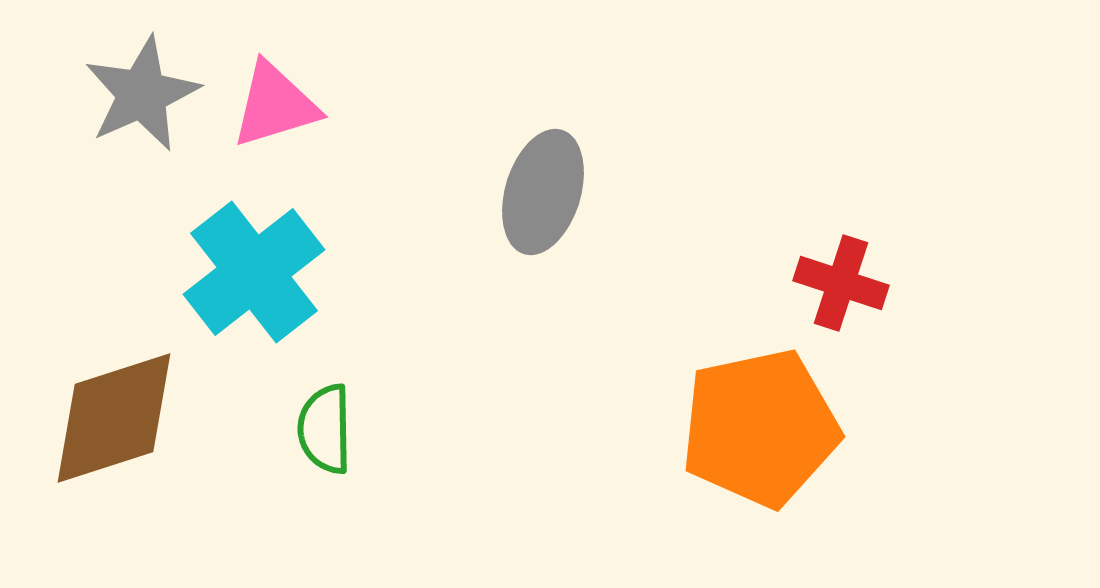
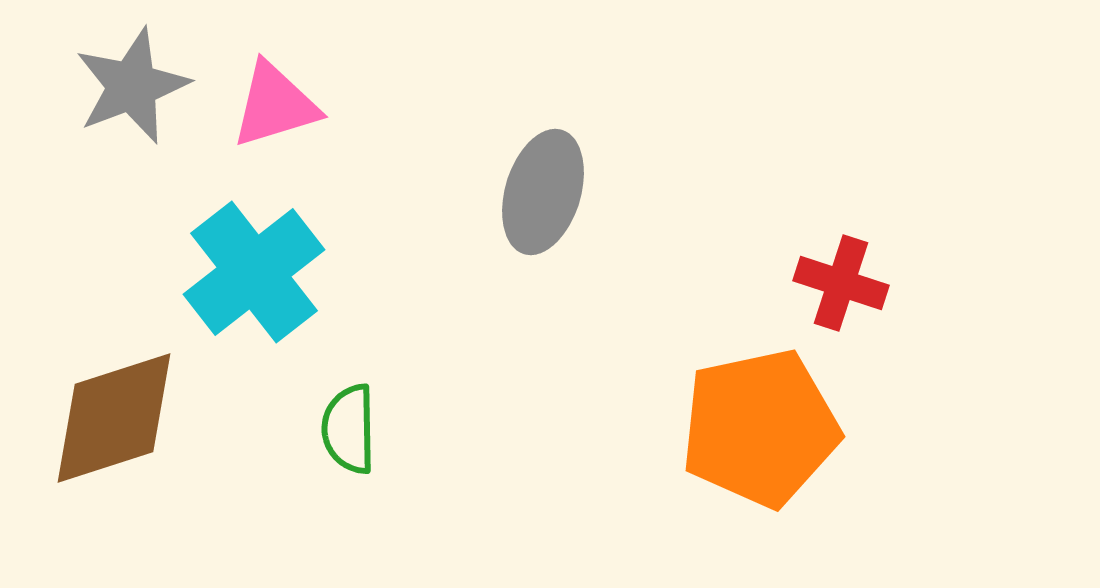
gray star: moved 10 px left, 8 px up; rotated 3 degrees clockwise
green semicircle: moved 24 px right
